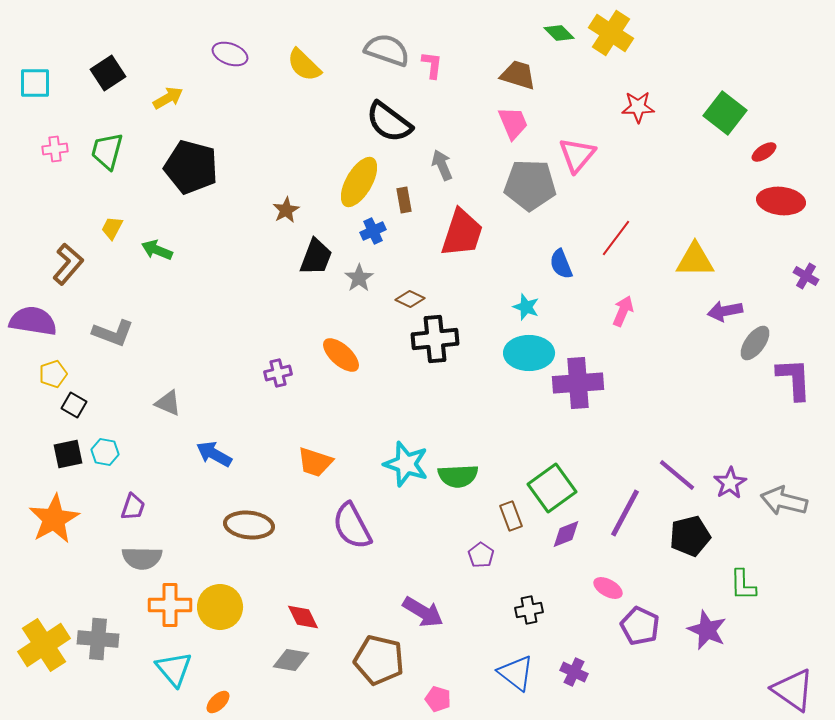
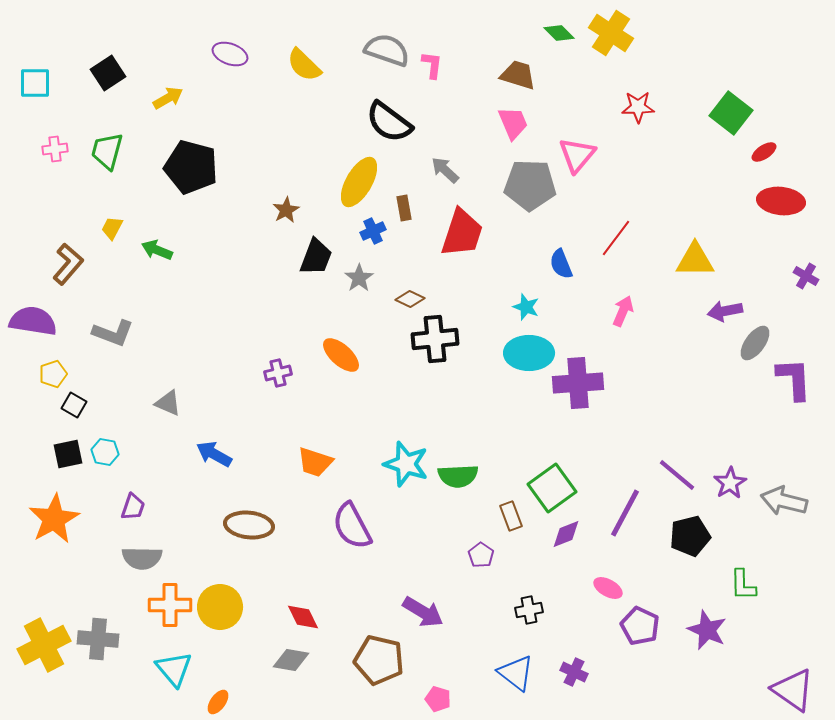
green square at (725, 113): moved 6 px right
gray arrow at (442, 165): moved 3 px right, 5 px down; rotated 24 degrees counterclockwise
brown rectangle at (404, 200): moved 8 px down
yellow cross at (44, 645): rotated 6 degrees clockwise
orange ellipse at (218, 702): rotated 10 degrees counterclockwise
